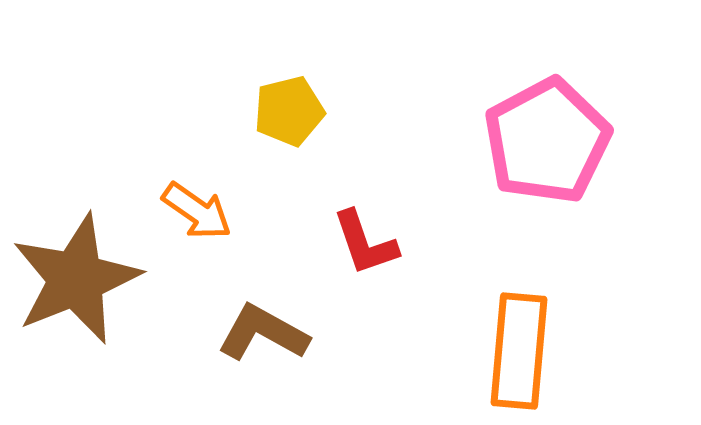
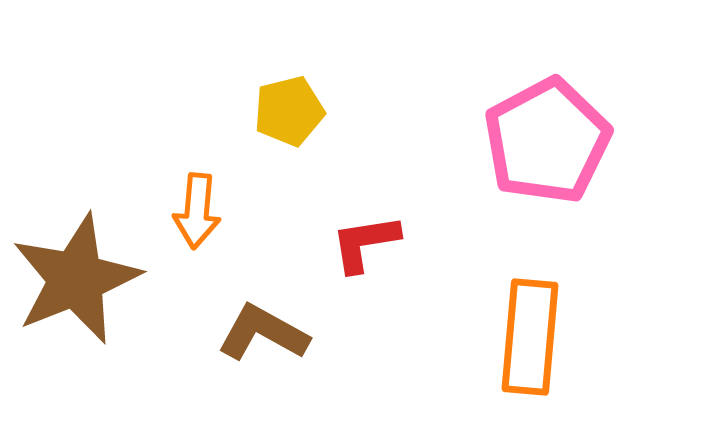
orange arrow: rotated 60 degrees clockwise
red L-shape: rotated 100 degrees clockwise
orange rectangle: moved 11 px right, 14 px up
